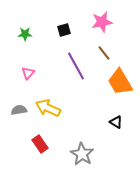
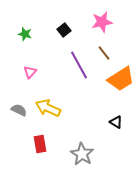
black square: rotated 24 degrees counterclockwise
green star: rotated 16 degrees clockwise
purple line: moved 3 px right, 1 px up
pink triangle: moved 2 px right, 1 px up
orange trapezoid: moved 1 px right, 3 px up; rotated 92 degrees counterclockwise
gray semicircle: rotated 35 degrees clockwise
red rectangle: rotated 24 degrees clockwise
